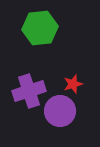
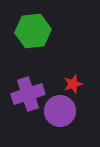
green hexagon: moved 7 px left, 3 px down
purple cross: moved 1 px left, 3 px down
